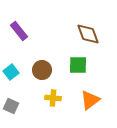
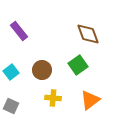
green square: rotated 36 degrees counterclockwise
